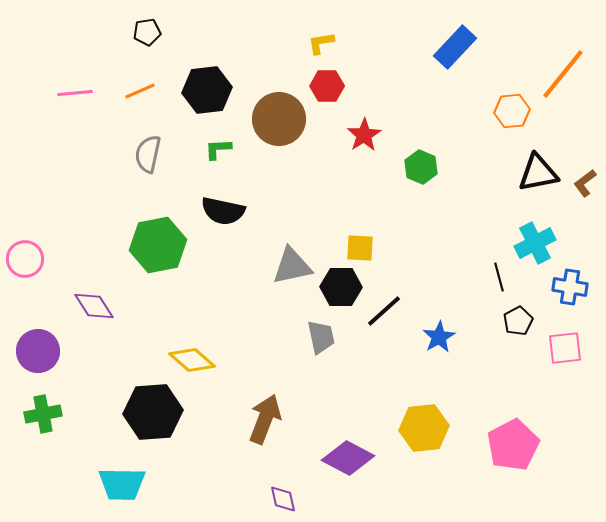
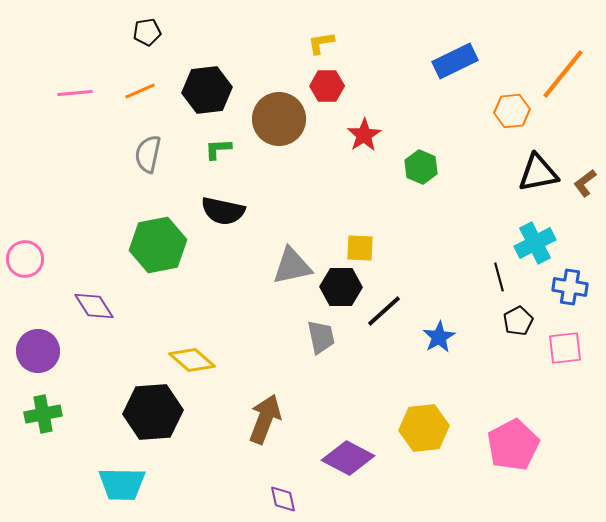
blue rectangle at (455, 47): moved 14 px down; rotated 21 degrees clockwise
